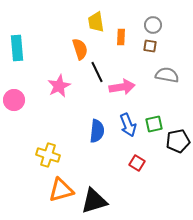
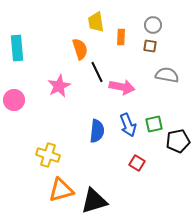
pink arrow: rotated 20 degrees clockwise
